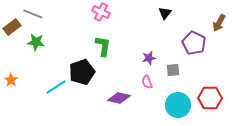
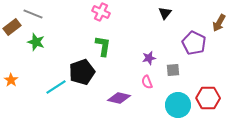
green star: rotated 12 degrees clockwise
red hexagon: moved 2 px left
